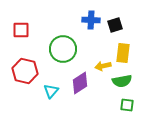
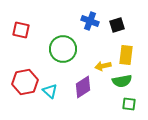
blue cross: moved 1 px left, 1 px down; rotated 18 degrees clockwise
black square: moved 2 px right
red square: rotated 12 degrees clockwise
yellow rectangle: moved 3 px right, 2 px down
red hexagon: moved 11 px down; rotated 25 degrees counterclockwise
purple diamond: moved 3 px right, 4 px down
cyan triangle: moved 1 px left; rotated 28 degrees counterclockwise
green square: moved 2 px right, 1 px up
